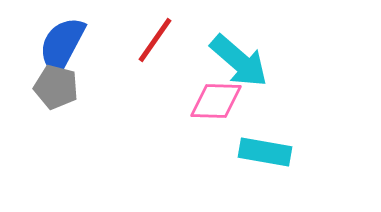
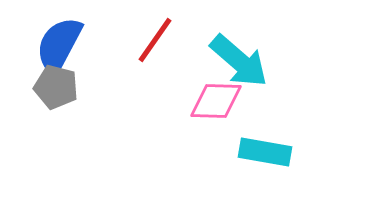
blue semicircle: moved 3 px left
